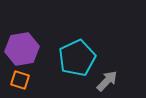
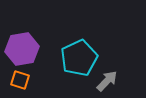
cyan pentagon: moved 2 px right
